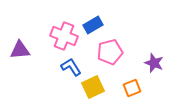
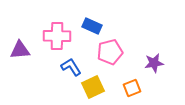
blue rectangle: moved 1 px left, 1 px down; rotated 54 degrees clockwise
pink cross: moved 7 px left; rotated 20 degrees counterclockwise
purple star: rotated 30 degrees counterclockwise
